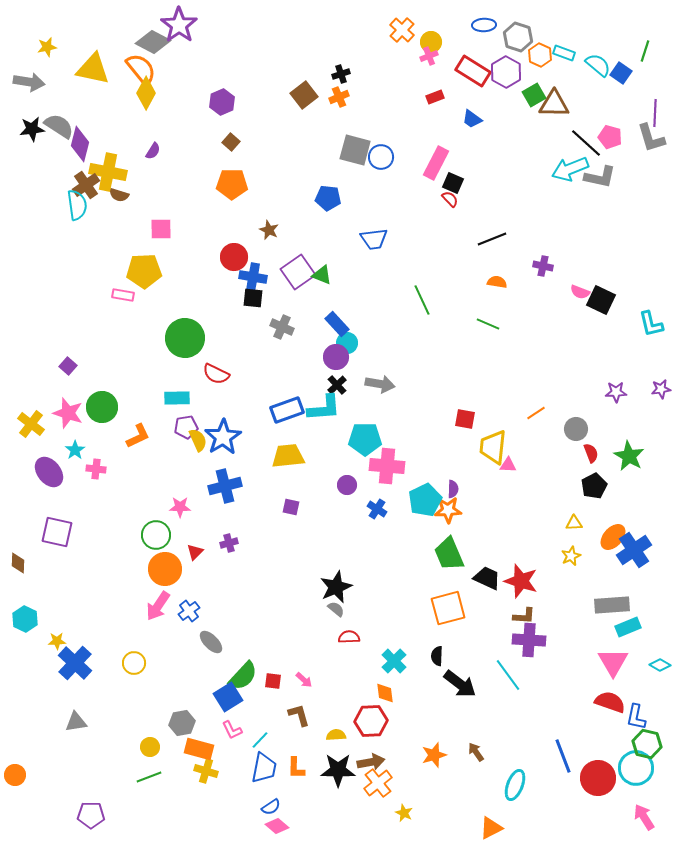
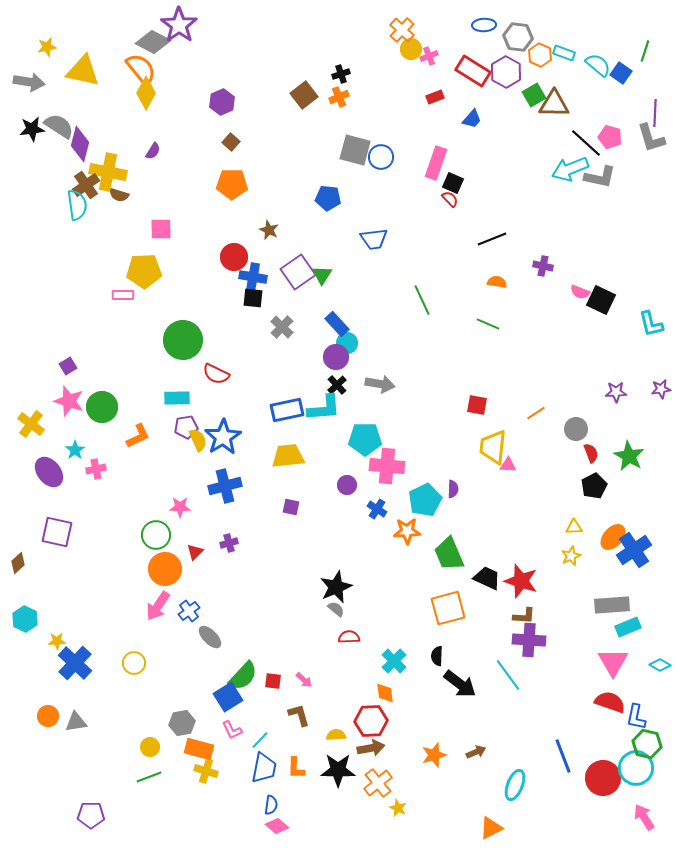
gray hexagon at (518, 37): rotated 12 degrees counterclockwise
yellow circle at (431, 42): moved 20 px left, 7 px down
yellow triangle at (93, 69): moved 10 px left, 2 px down
blue trapezoid at (472, 119): rotated 85 degrees counterclockwise
pink rectangle at (436, 163): rotated 8 degrees counterclockwise
green triangle at (322, 275): rotated 40 degrees clockwise
pink rectangle at (123, 295): rotated 10 degrees counterclockwise
gray cross at (282, 327): rotated 20 degrees clockwise
green circle at (185, 338): moved 2 px left, 2 px down
purple square at (68, 366): rotated 18 degrees clockwise
blue rectangle at (287, 410): rotated 8 degrees clockwise
pink star at (68, 413): moved 1 px right, 12 px up
red square at (465, 419): moved 12 px right, 14 px up
pink cross at (96, 469): rotated 18 degrees counterclockwise
orange star at (448, 510): moved 41 px left, 21 px down
yellow triangle at (574, 523): moved 4 px down
brown diamond at (18, 563): rotated 45 degrees clockwise
gray ellipse at (211, 642): moved 1 px left, 5 px up
brown arrow at (476, 752): rotated 102 degrees clockwise
brown arrow at (371, 762): moved 14 px up
orange circle at (15, 775): moved 33 px right, 59 px up
red circle at (598, 778): moved 5 px right
blue semicircle at (271, 807): moved 2 px up; rotated 48 degrees counterclockwise
yellow star at (404, 813): moved 6 px left, 5 px up
